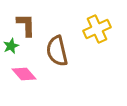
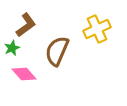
brown L-shape: rotated 55 degrees clockwise
green star: moved 1 px right, 2 px down
brown semicircle: rotated 36 degrees clockwise
